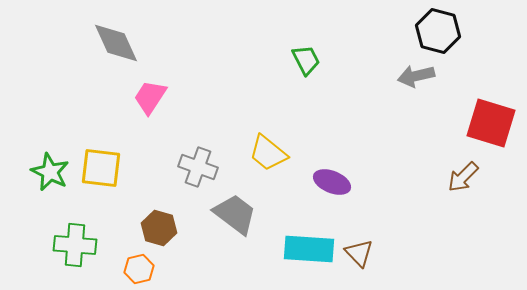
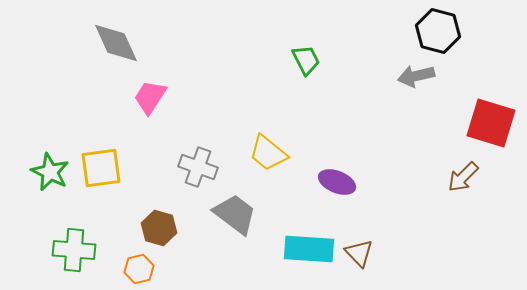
yellow square: rotated 15 degrees counterclockwise
purple ellipse: moved 5 px right
green cross: moved 1 px left, 5 px down
